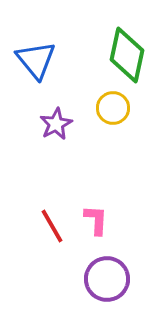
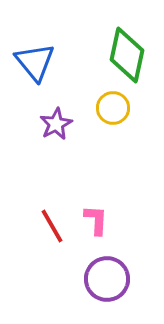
blue triangle: moved 1 px left, 2 px down
